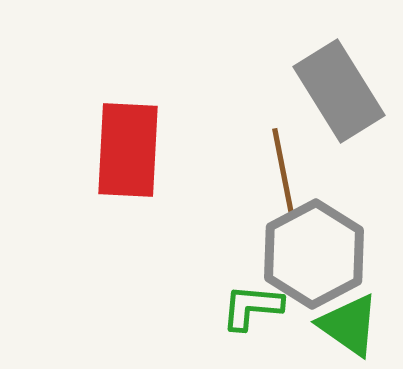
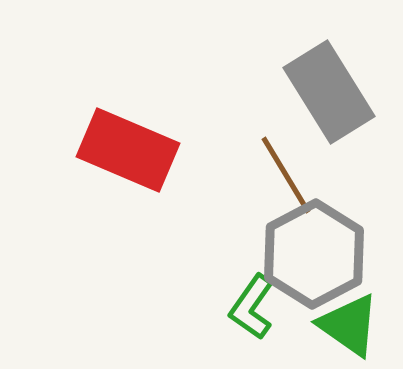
gray rectangle: moved 10 px left, 1 px down
red rectangle: rotated 70 degrees counterclockwise
brown line: moved 3 px right, 4 px down; rotated 20 degrees counterclockwise
green L-shape: rotated 60 degrees counterclockwise
